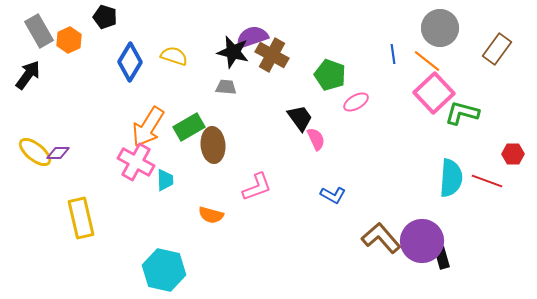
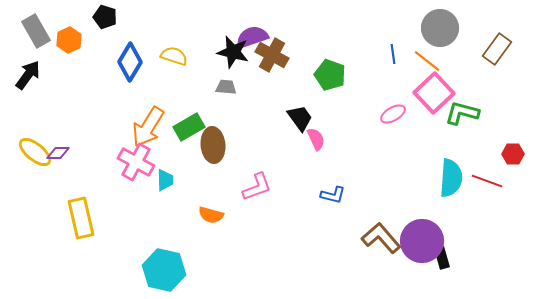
gray rectangle: moved 3 px left
pink ellipse: moved 37 px right, 12 px down
blue L-shape: rotated 15 degrees counterclockwise
